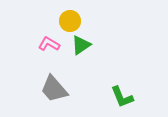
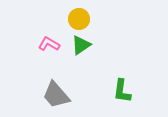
yellow circle: moved 9 px right, 2 px up
gray trapezoid: moved 2 px right, 6 px down
green L-shape: moved 6 px up; rotated 30 degrees clockwise
